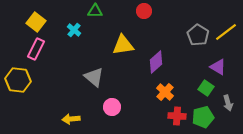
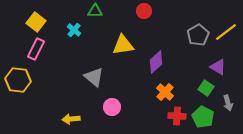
gray pentagon: rotated 10 degrees clockwise
green pentagon: rotated 30 degrees counterclockwise
